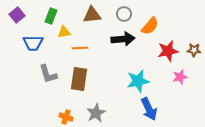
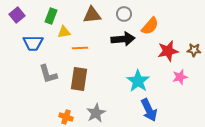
cyan star: rotated 25 degrees counterclockwise
blue arrow: moved 1 px down
